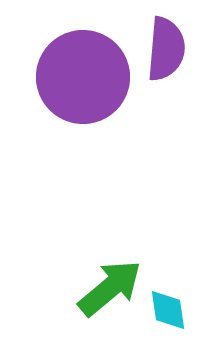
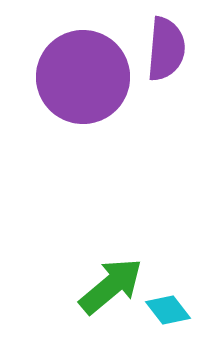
green arrow: moved 1 px right, 2 px up
cyan diamond: rotated 30 degrees counterclockwise
